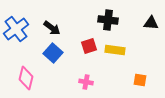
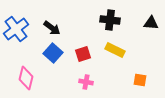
black cross: moved 2 px right
red square: moved 6 px left, 8 px down
yellow rectangle: rotated 18 degrees clockwise
